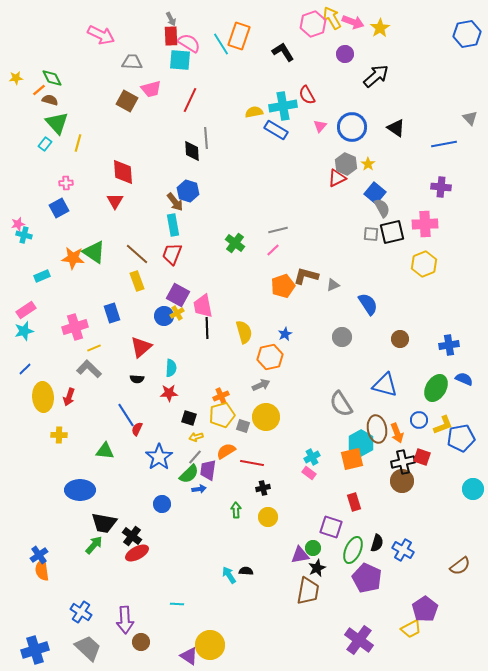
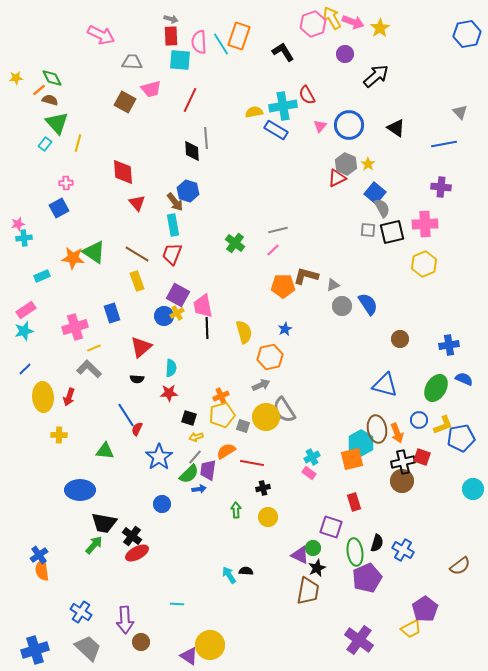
gray arrow at (171, 19): rotated 48 degrees counterclockwise
pink semicircle at (189, 43): moved 10 px right, 1 px up; rotated 125 degrees counterclockwise
brown square at (127, 101): moved 2 px left, 1 px down
gray triangle at (470, 118): moved 10 px left, 6 px up
blue circle at (352, 127): moved 3 px left, 2 px up
red triangle at (115, 201): moved 22 px right, 2 px down; rotated 12 degrees counterclockwise
gray square at (371, 234): moved 3 px left, 4 px up
cyan cross at (24, 235): moved 3 px down; rotated 21 degrees counterclockwise
brown line at (137, 254): rotated 10 degrees counterclockwise
orange pentagon at (283, 286): rotated 20 degrees clockwise
blue star at (285, 334): moved 5 px up
gray circle at (342, 337): moved 31 px up
gray semicircle at (341, 404): moved 57 px left, 6 px down
green ellipse at (353, 550): moved 2 px right, 2 px down; rotated 32 degrees counterclockwise
purple triangle at (300, 555): rotated 36 degrees clockwise
purple pentagon at (367, 578): rotated 24 degrees clockwise
